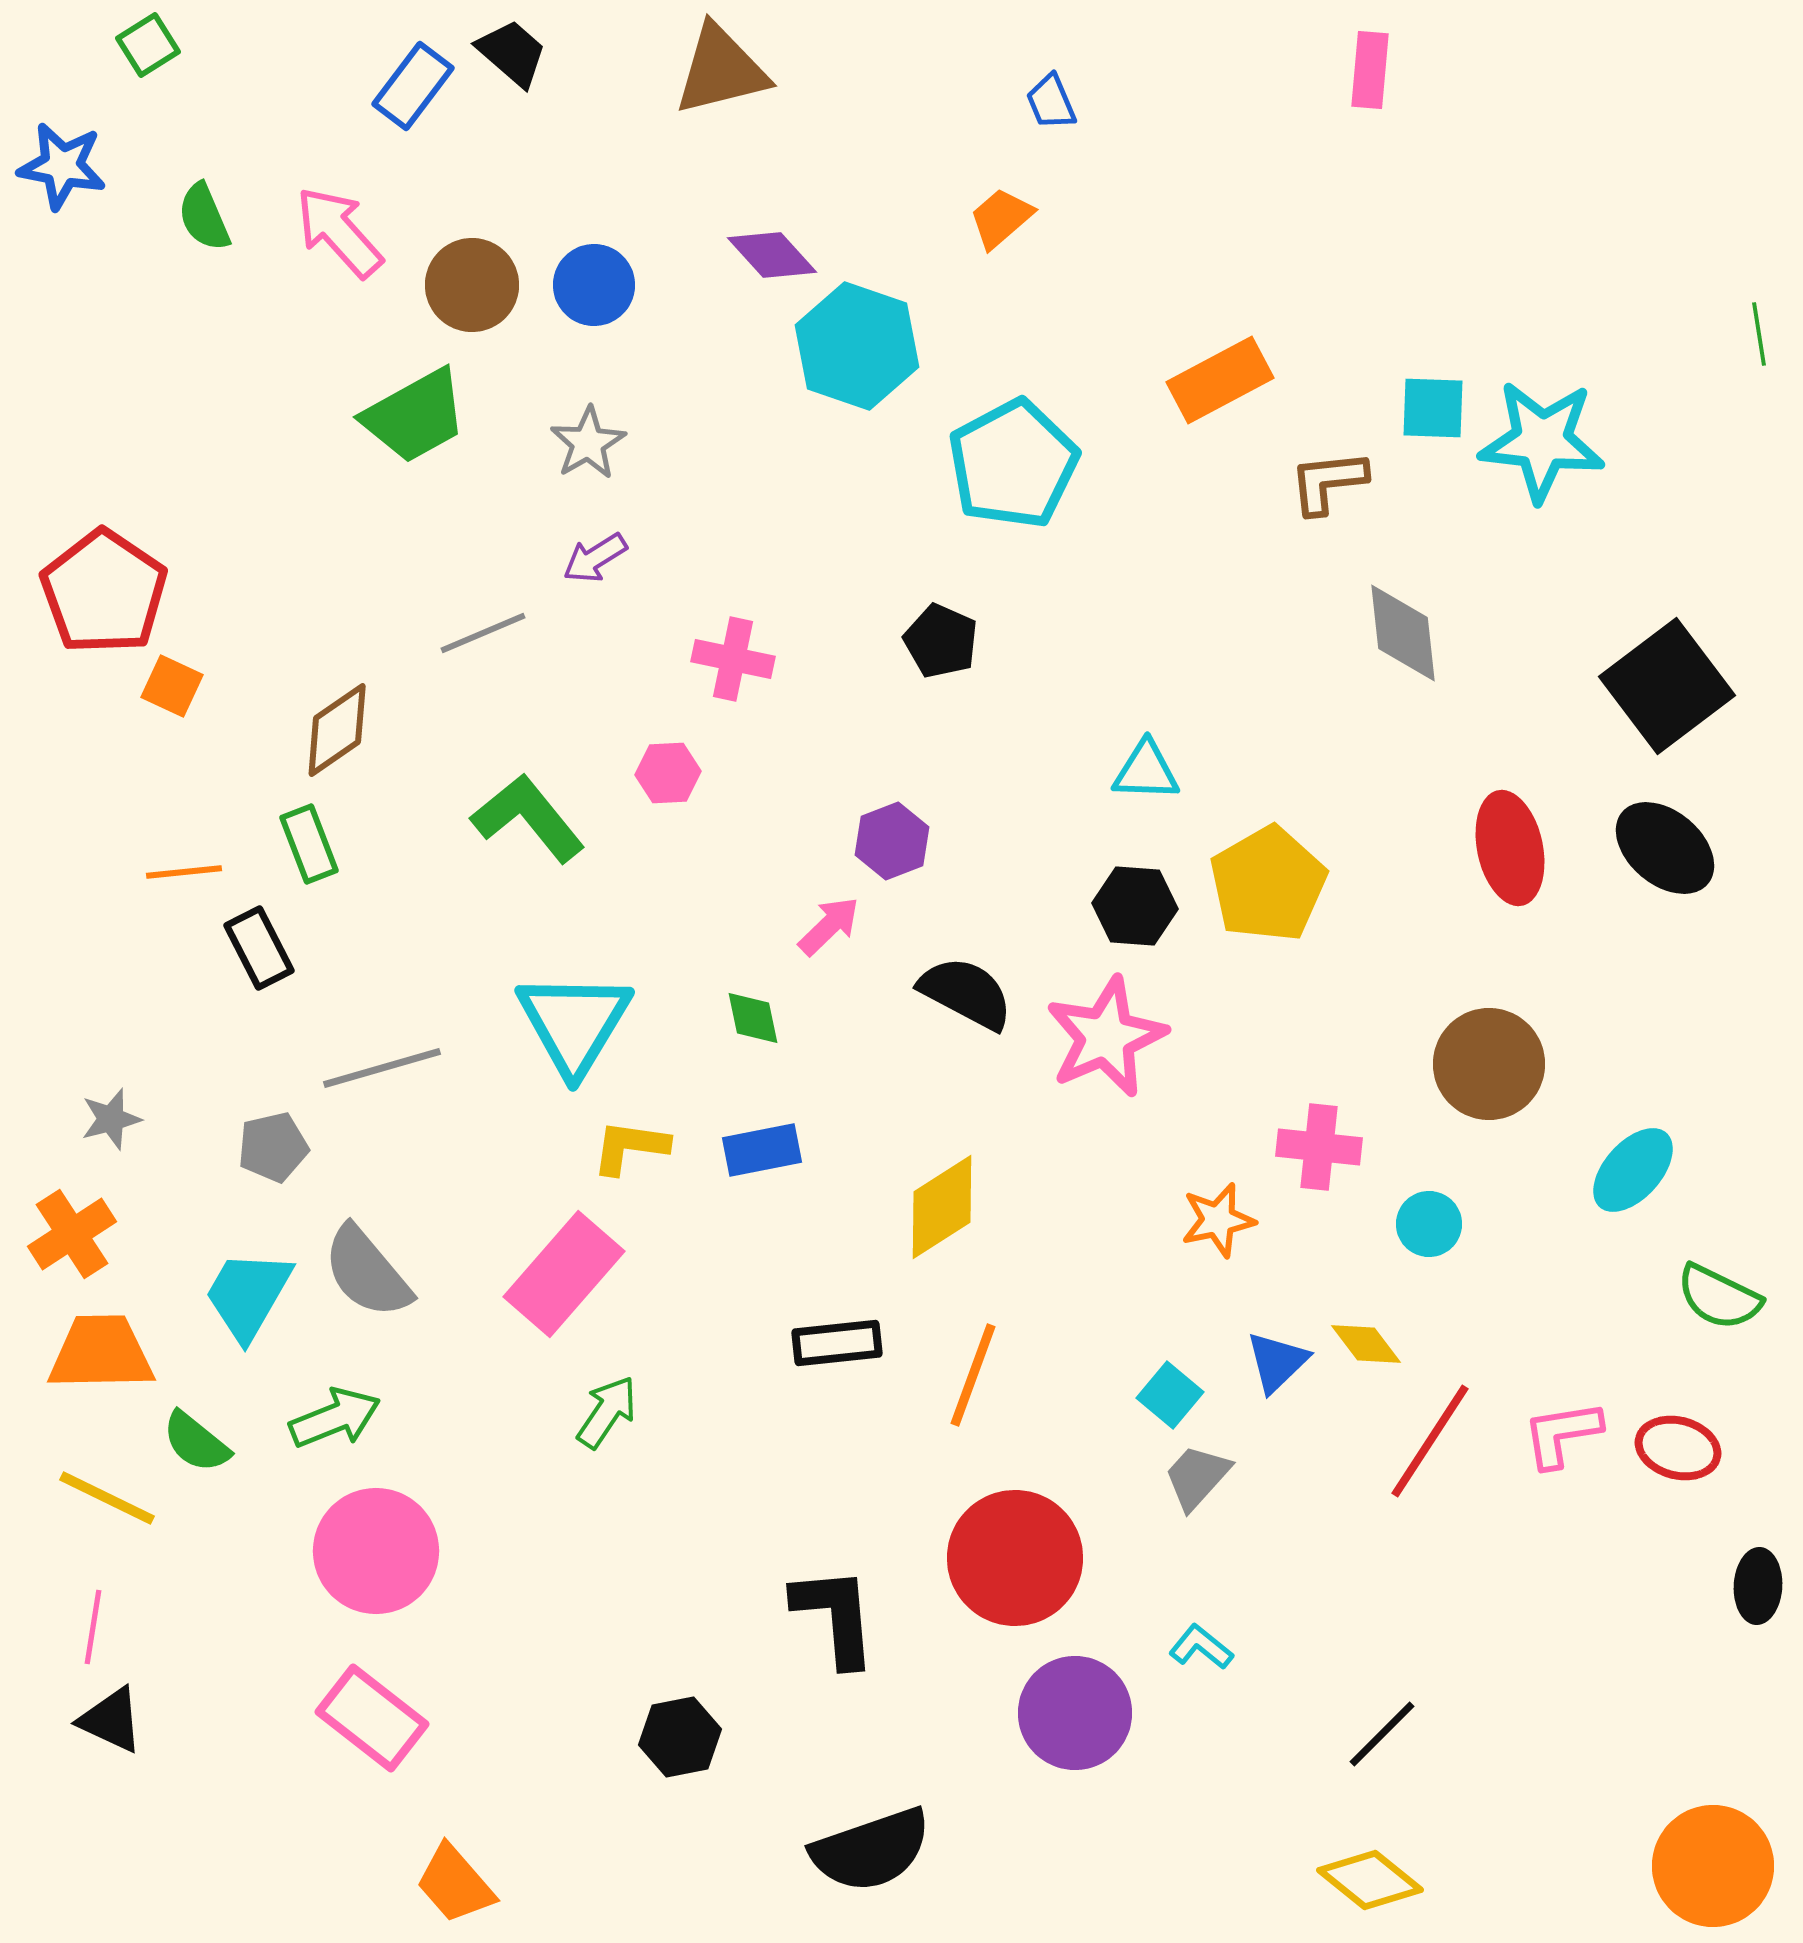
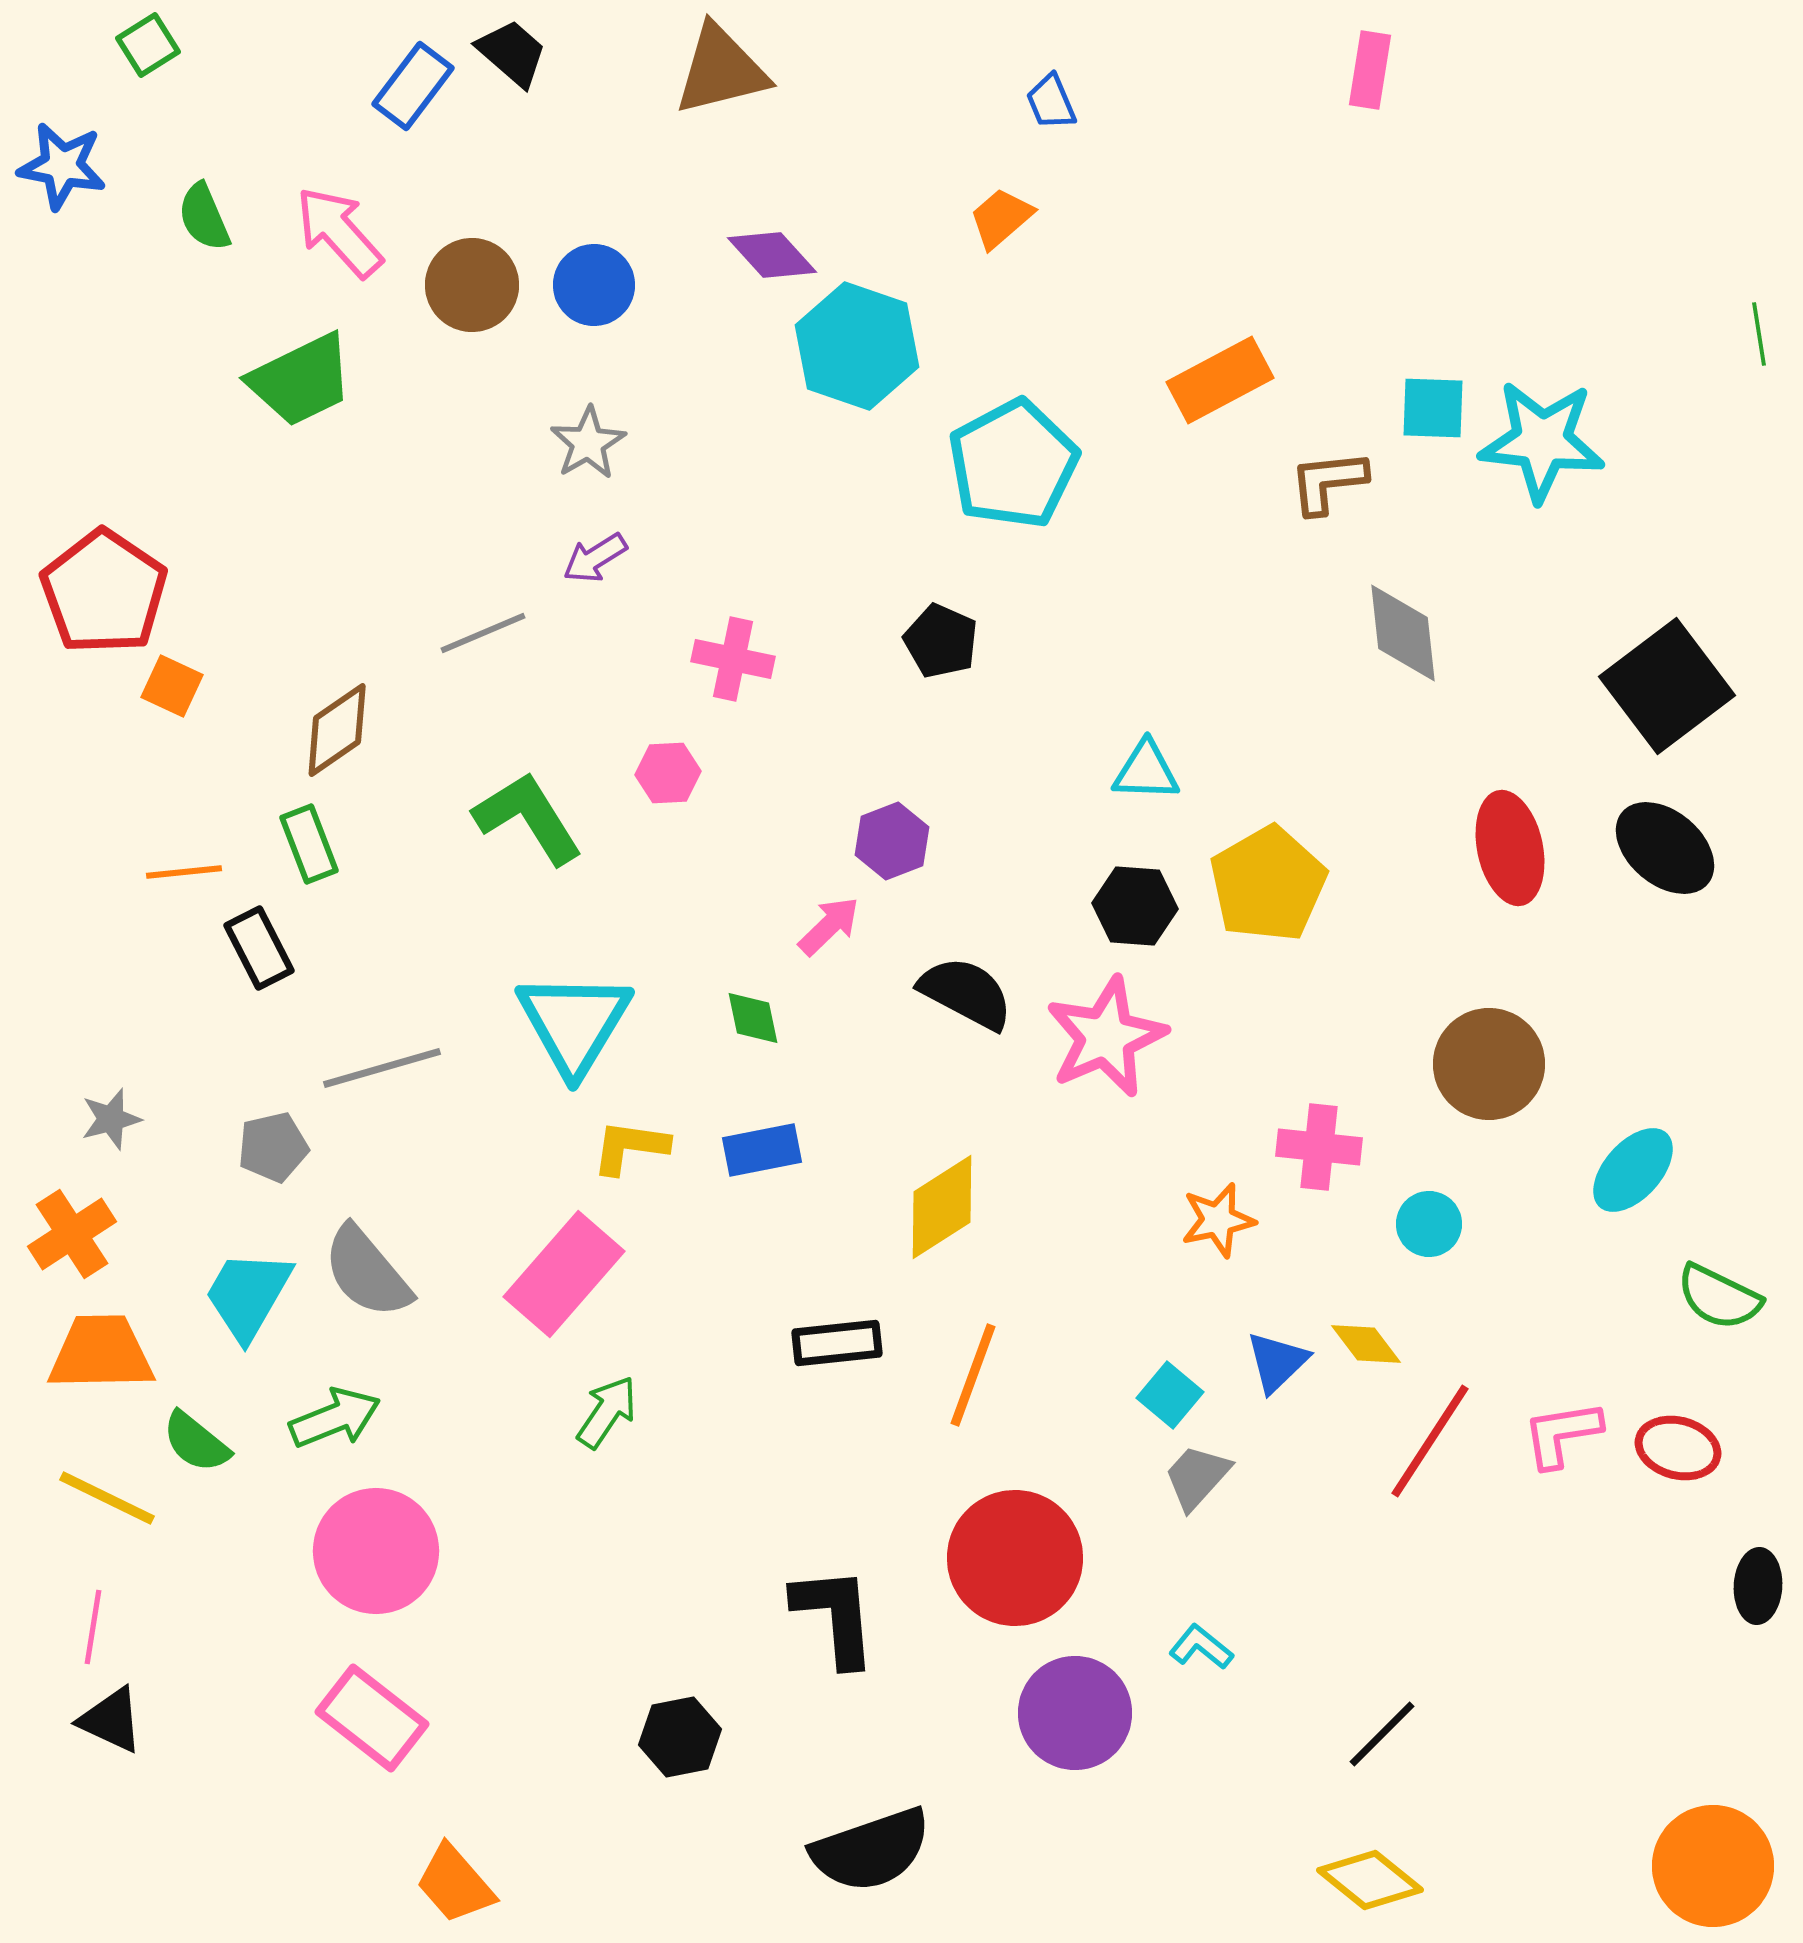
pink rectangle at (1370, 70): rotated 4 degrees clockwise
green trapezoid at (415, 416): moved 114 px left, 36 px up; rotated 3 degrees clockwise
green L-shape at (528, 818): rotated 7 degrees clockwise
